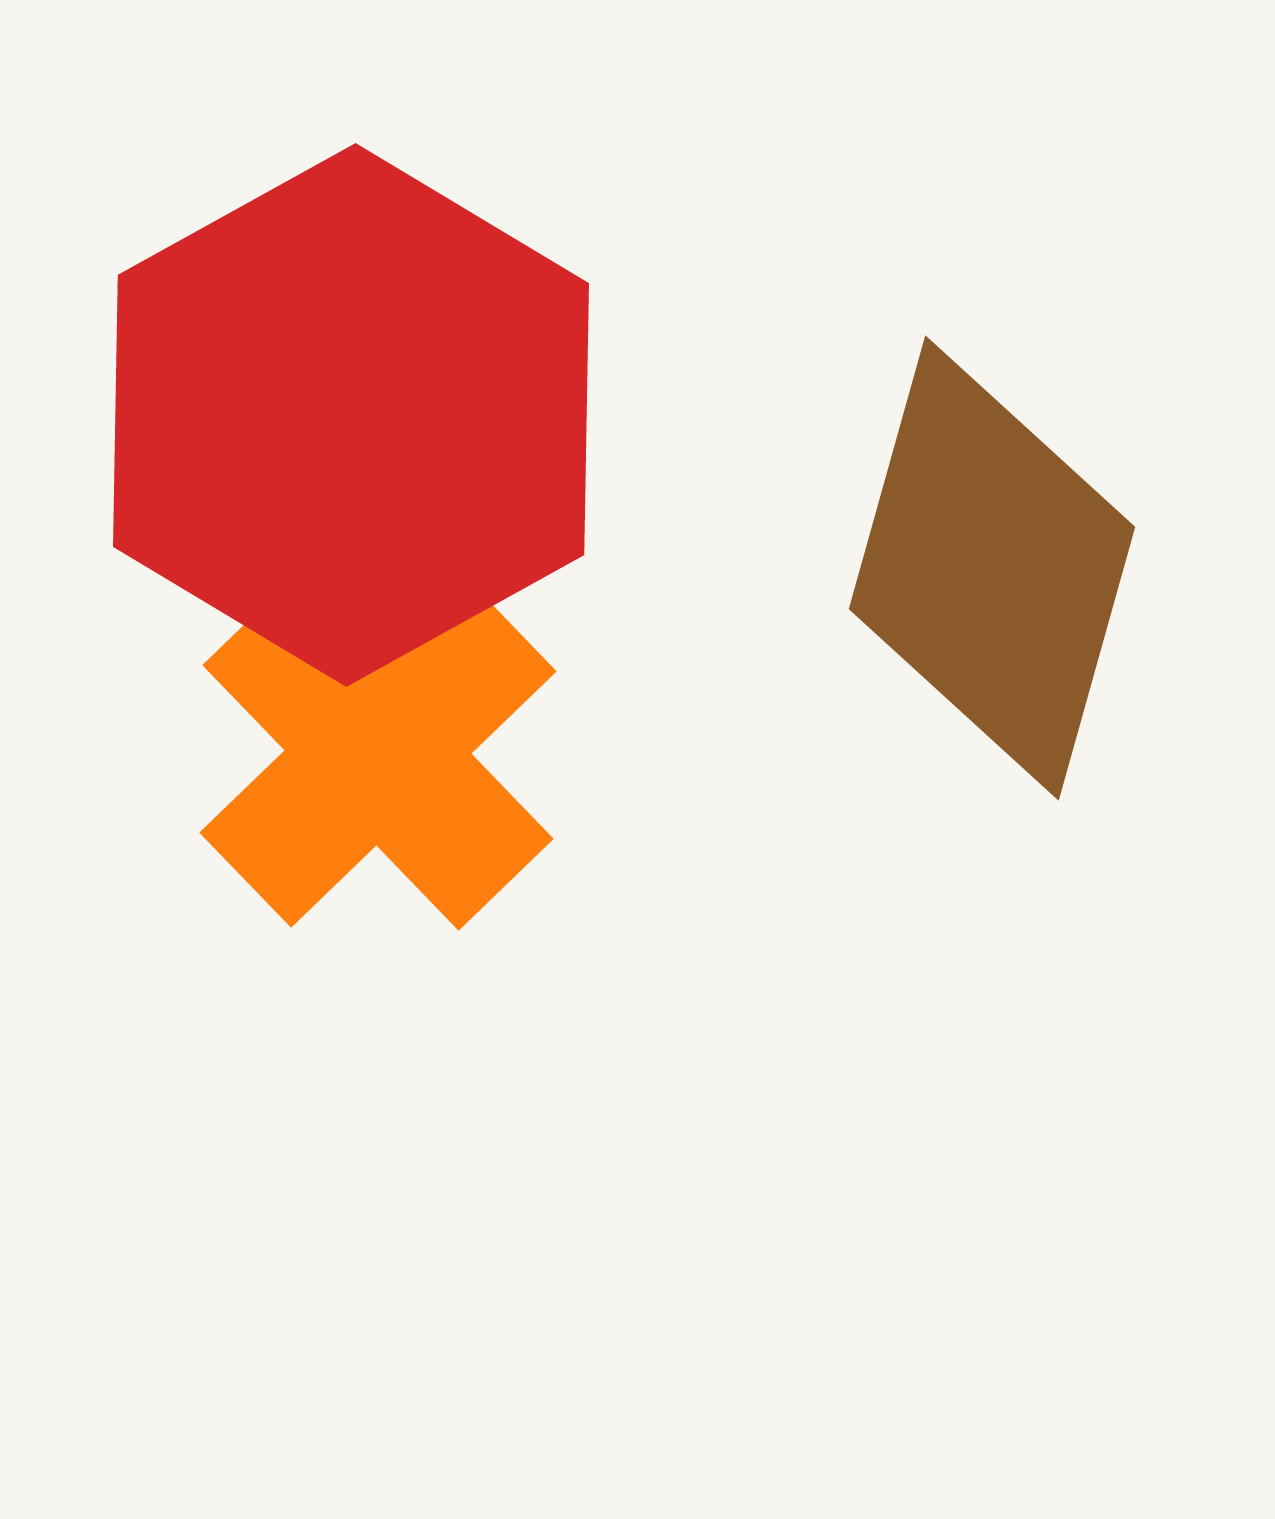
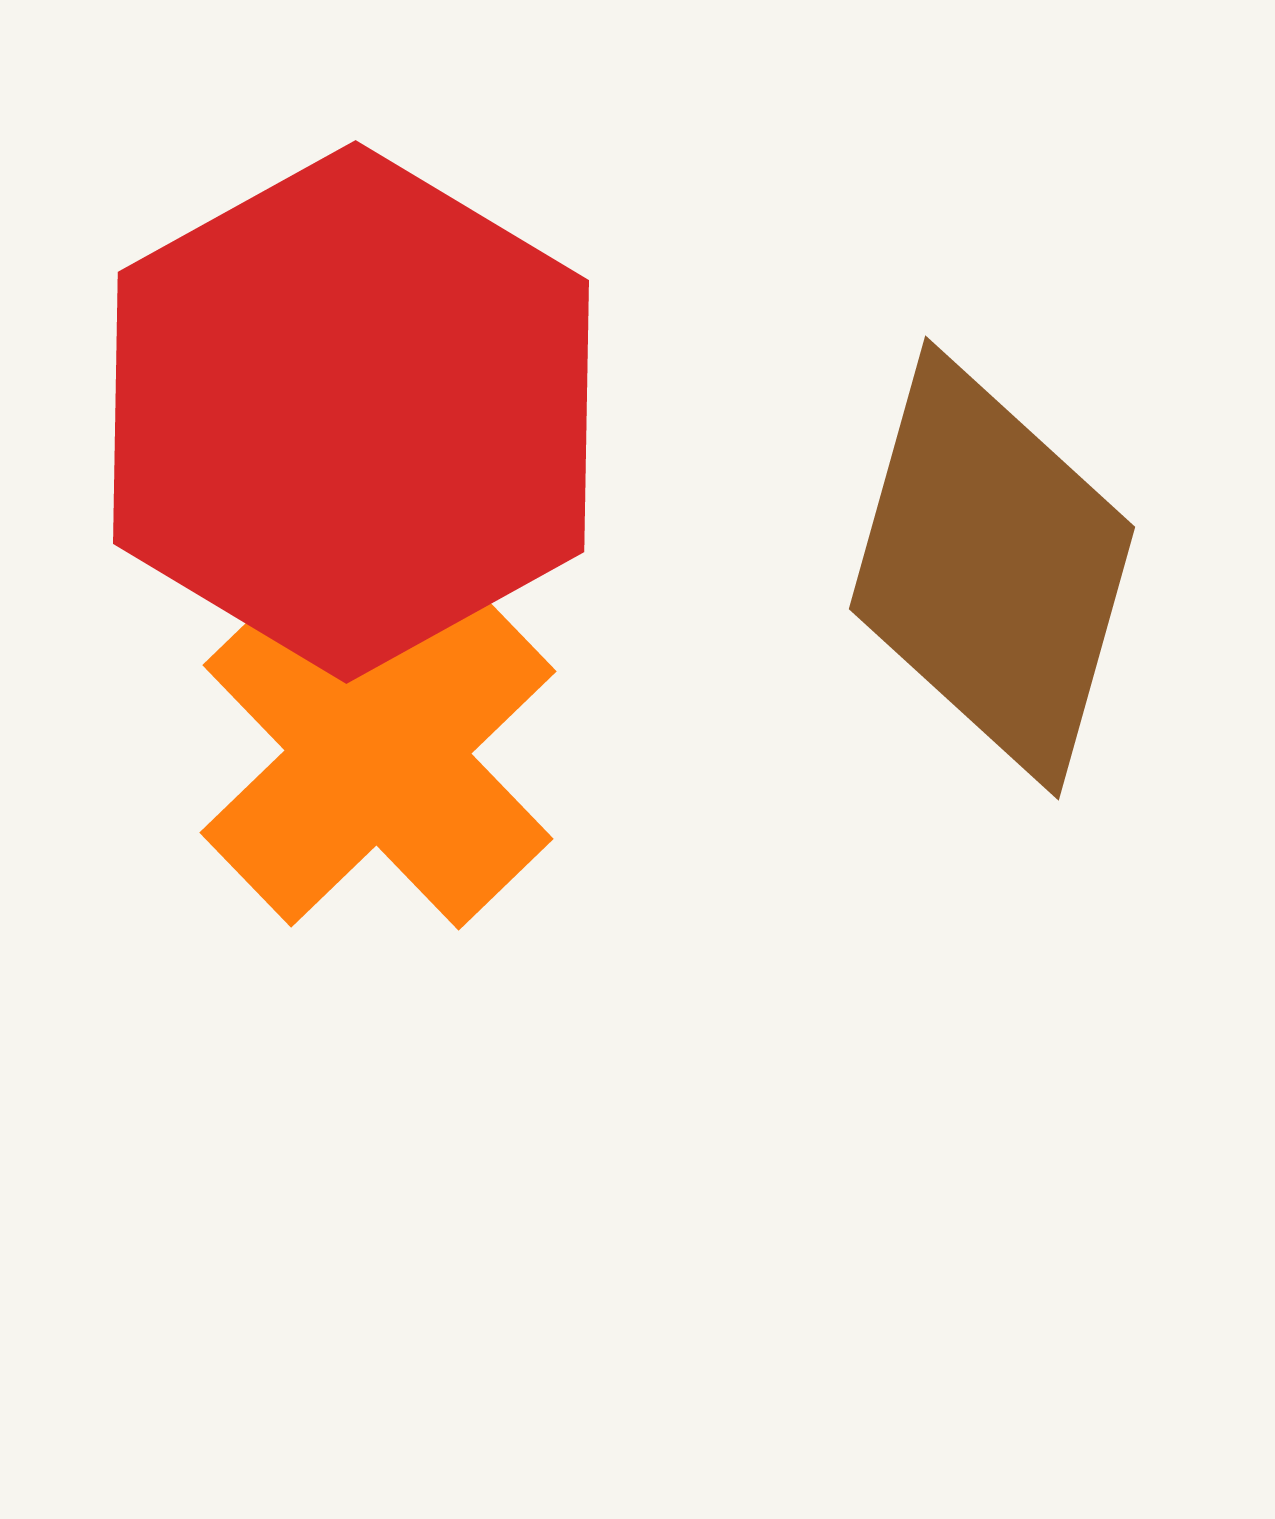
red hexagon: moved 3 px up
